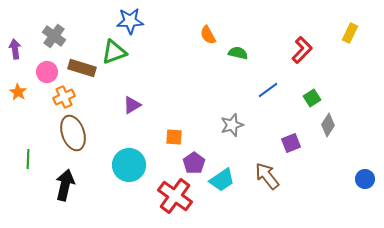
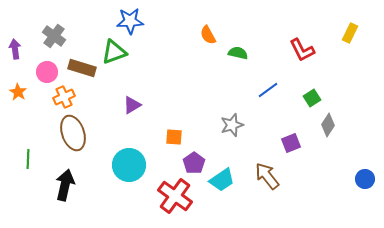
red L-shape: rotated 108 degrees clockwise
